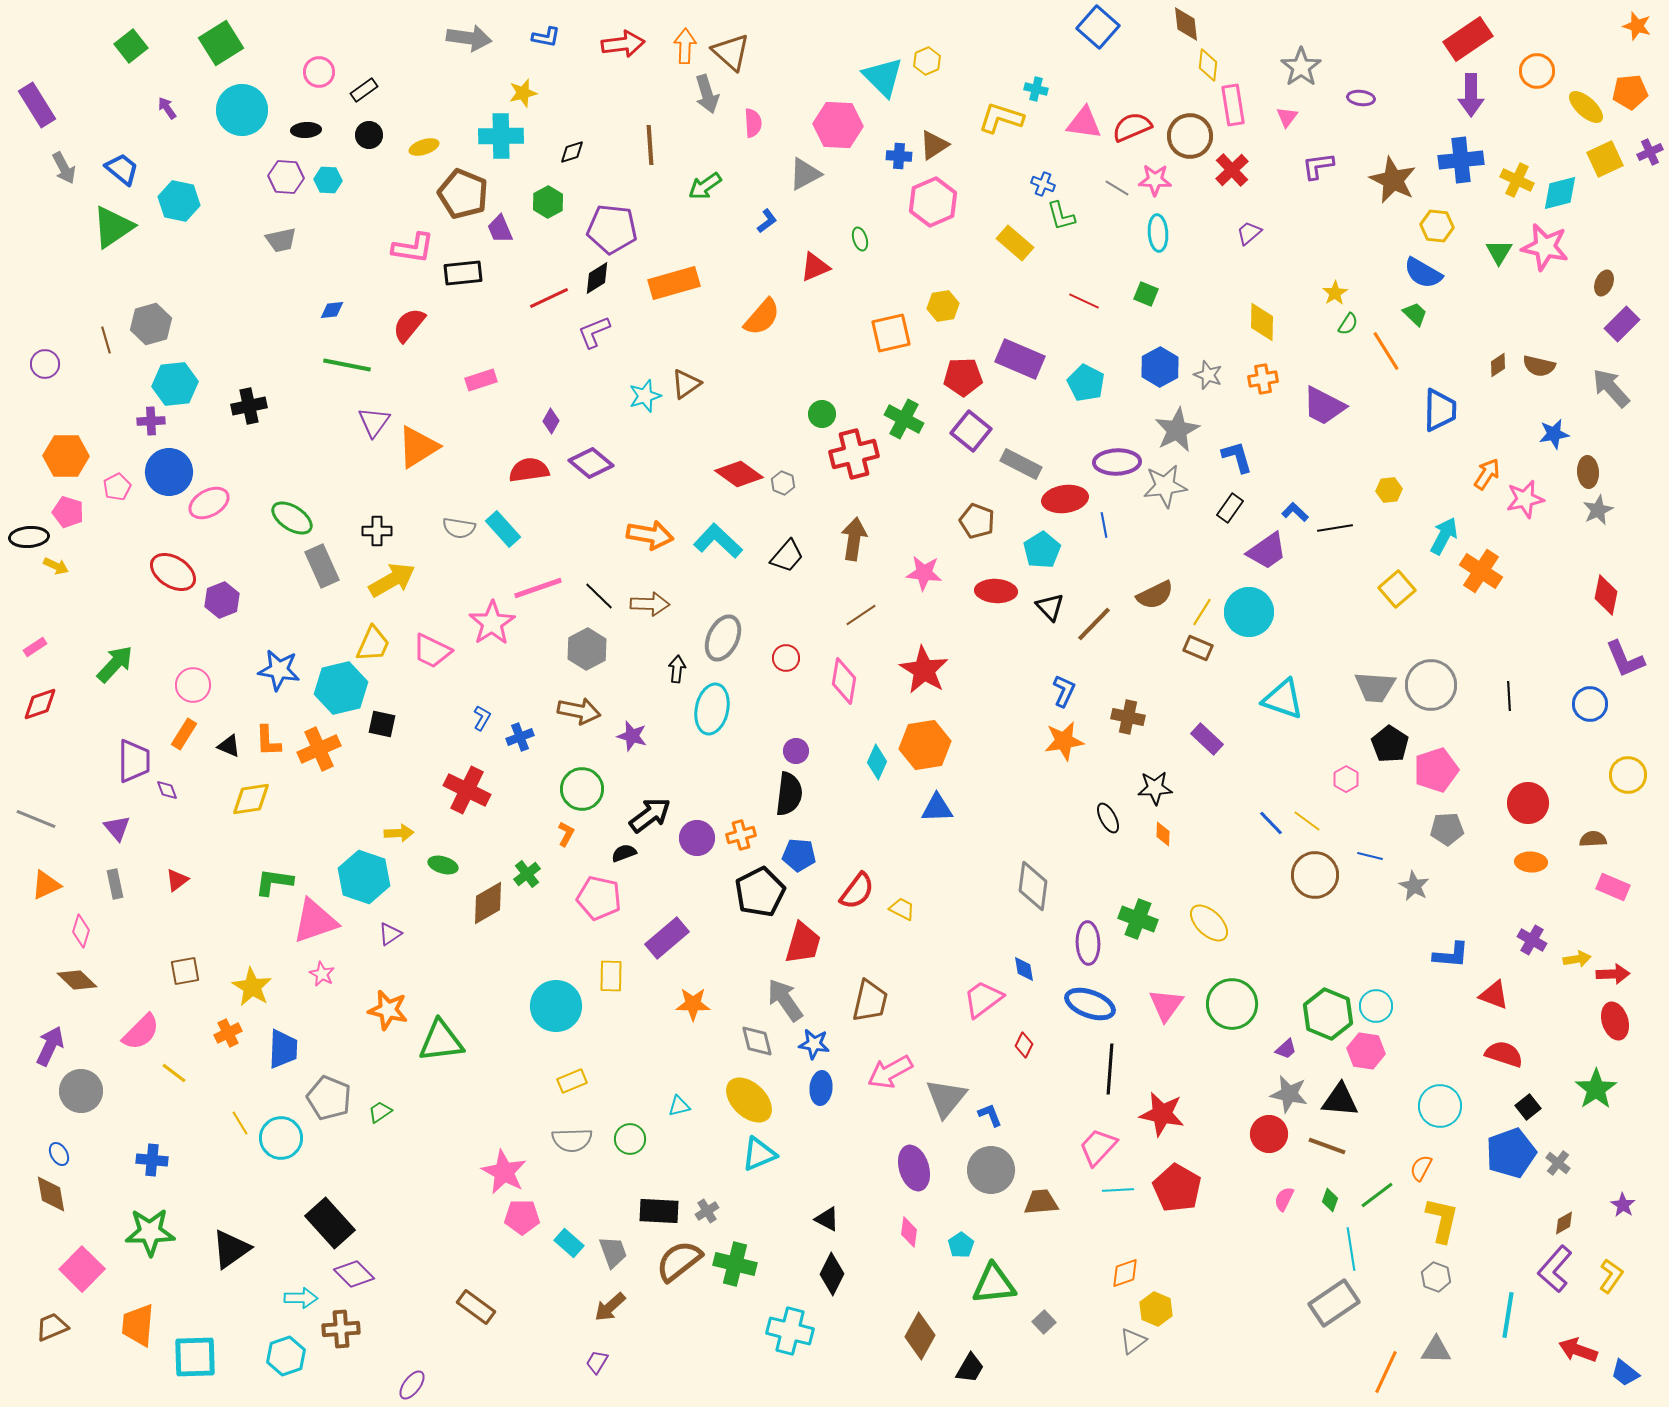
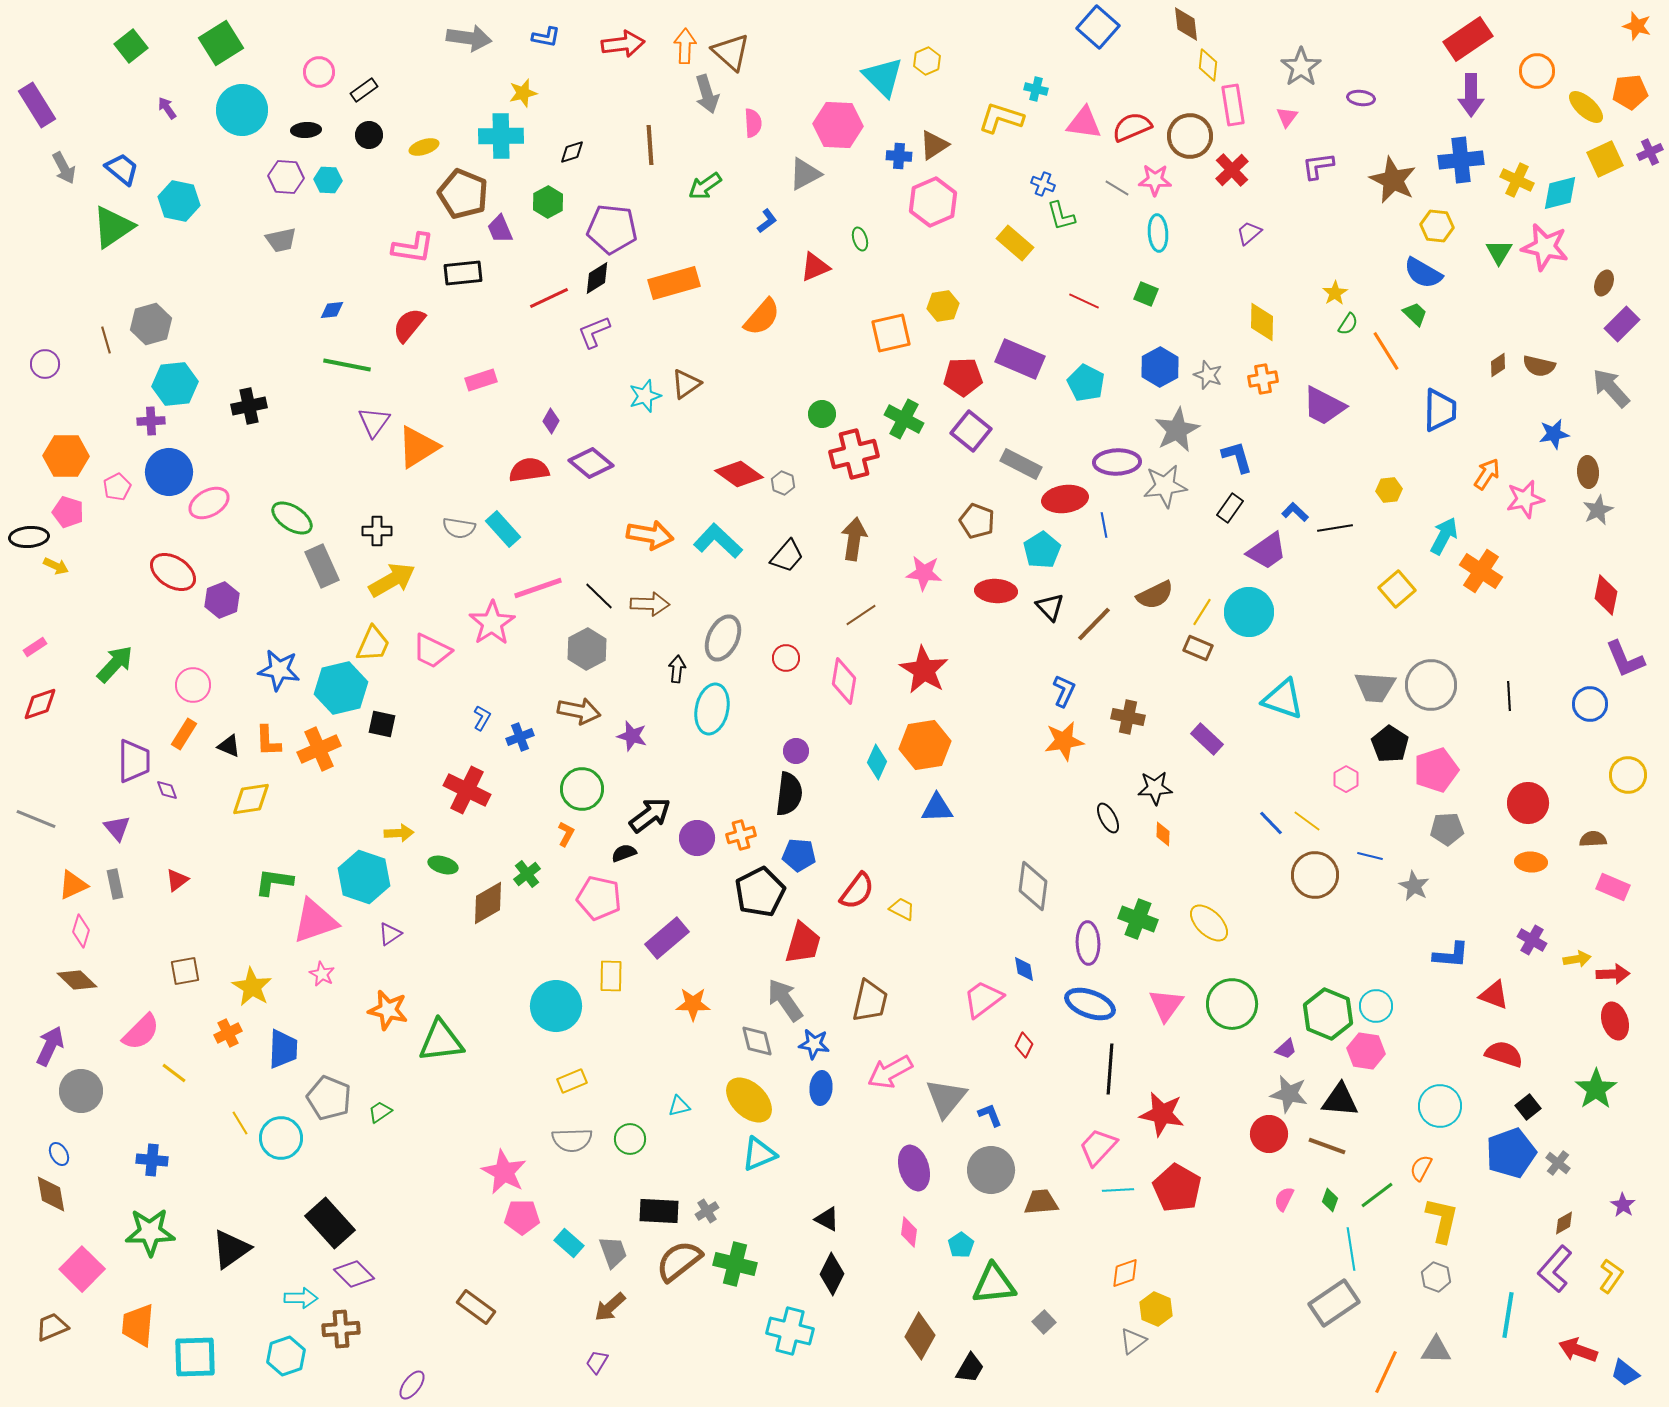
orange triangle at (46, 885): moved 27 px right
